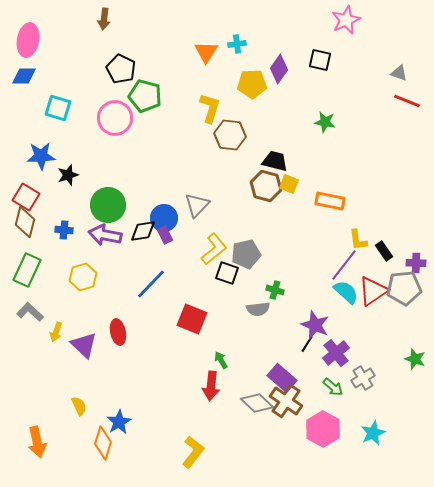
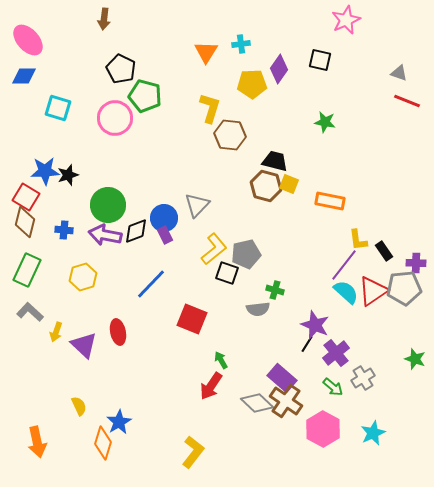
pink ellipse at (28, 40): rotated 52 degrees counterclockwise
cyan cross at (237, 44): moved 4 px right
blue star at (41, 156): moved 4 px right, 15 px down
black diamond at (143, 231): moved 7 px left; rotated 12 degrees counterclockwise
red arrow at (211, 386): rotated 28 degrees clockwise
